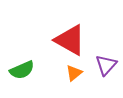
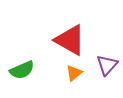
purple triangle: moved 1 px right
